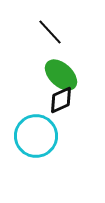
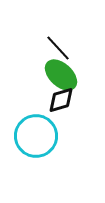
black line: moved 8 px right, 16 px down
black diamond: rotated 8 degrees clockwise
